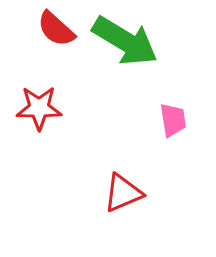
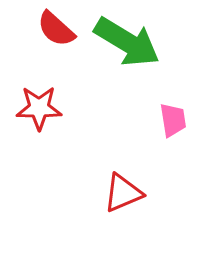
green arrow: moved 2 px right, 1 px down
